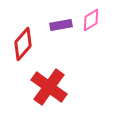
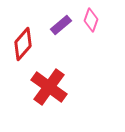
pink diamond: rotated 40 degrees counterclockwise
purple rectangle: rotated 30 degrees counterclockwise
